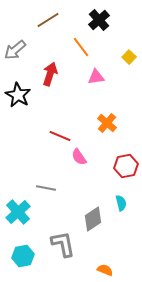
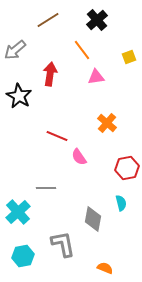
black cross: moved 2 px left
orange line: moved 1 px right, 3 px down
yellow square: rotated 24 degrees clockwise
red arrow: rotated 10 degrees counterclockwise
black star: moved 1 px right, 1 px down
red line: moved 3 px left
red hexagon: moved 1 px right, 2 px down
gray line: rotated 12 degrees counterclockwise
gray diamond: rotated 45 degrees counterclockwise
orange semicircle: moved 2 px up
